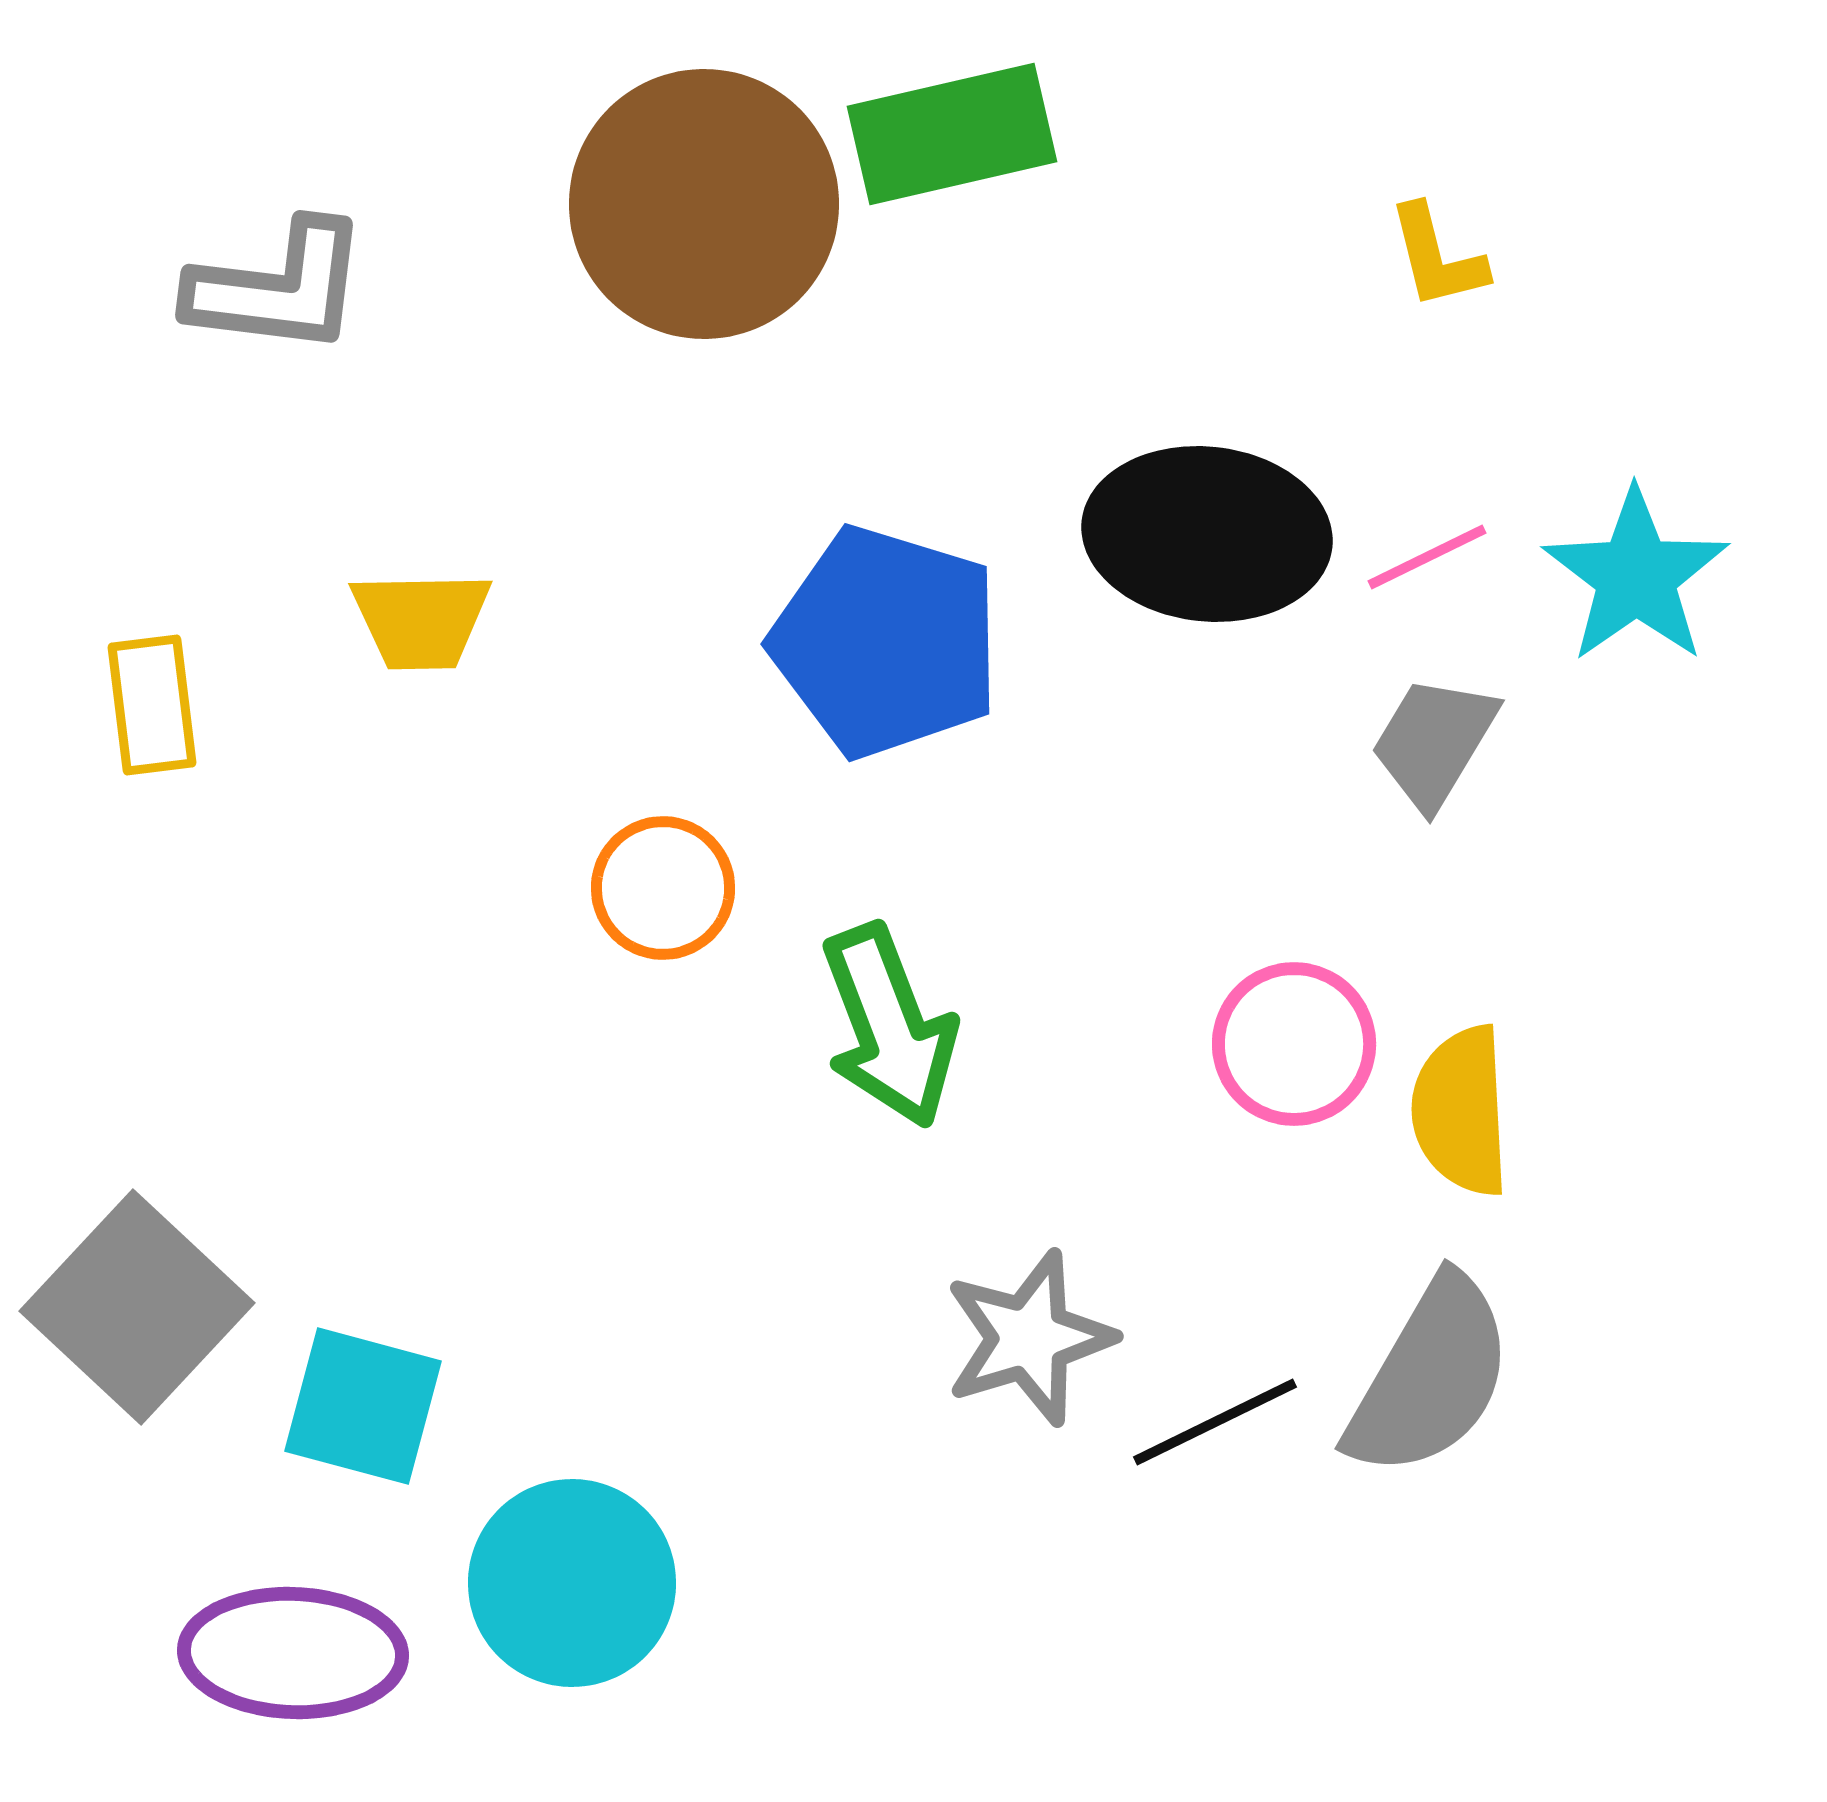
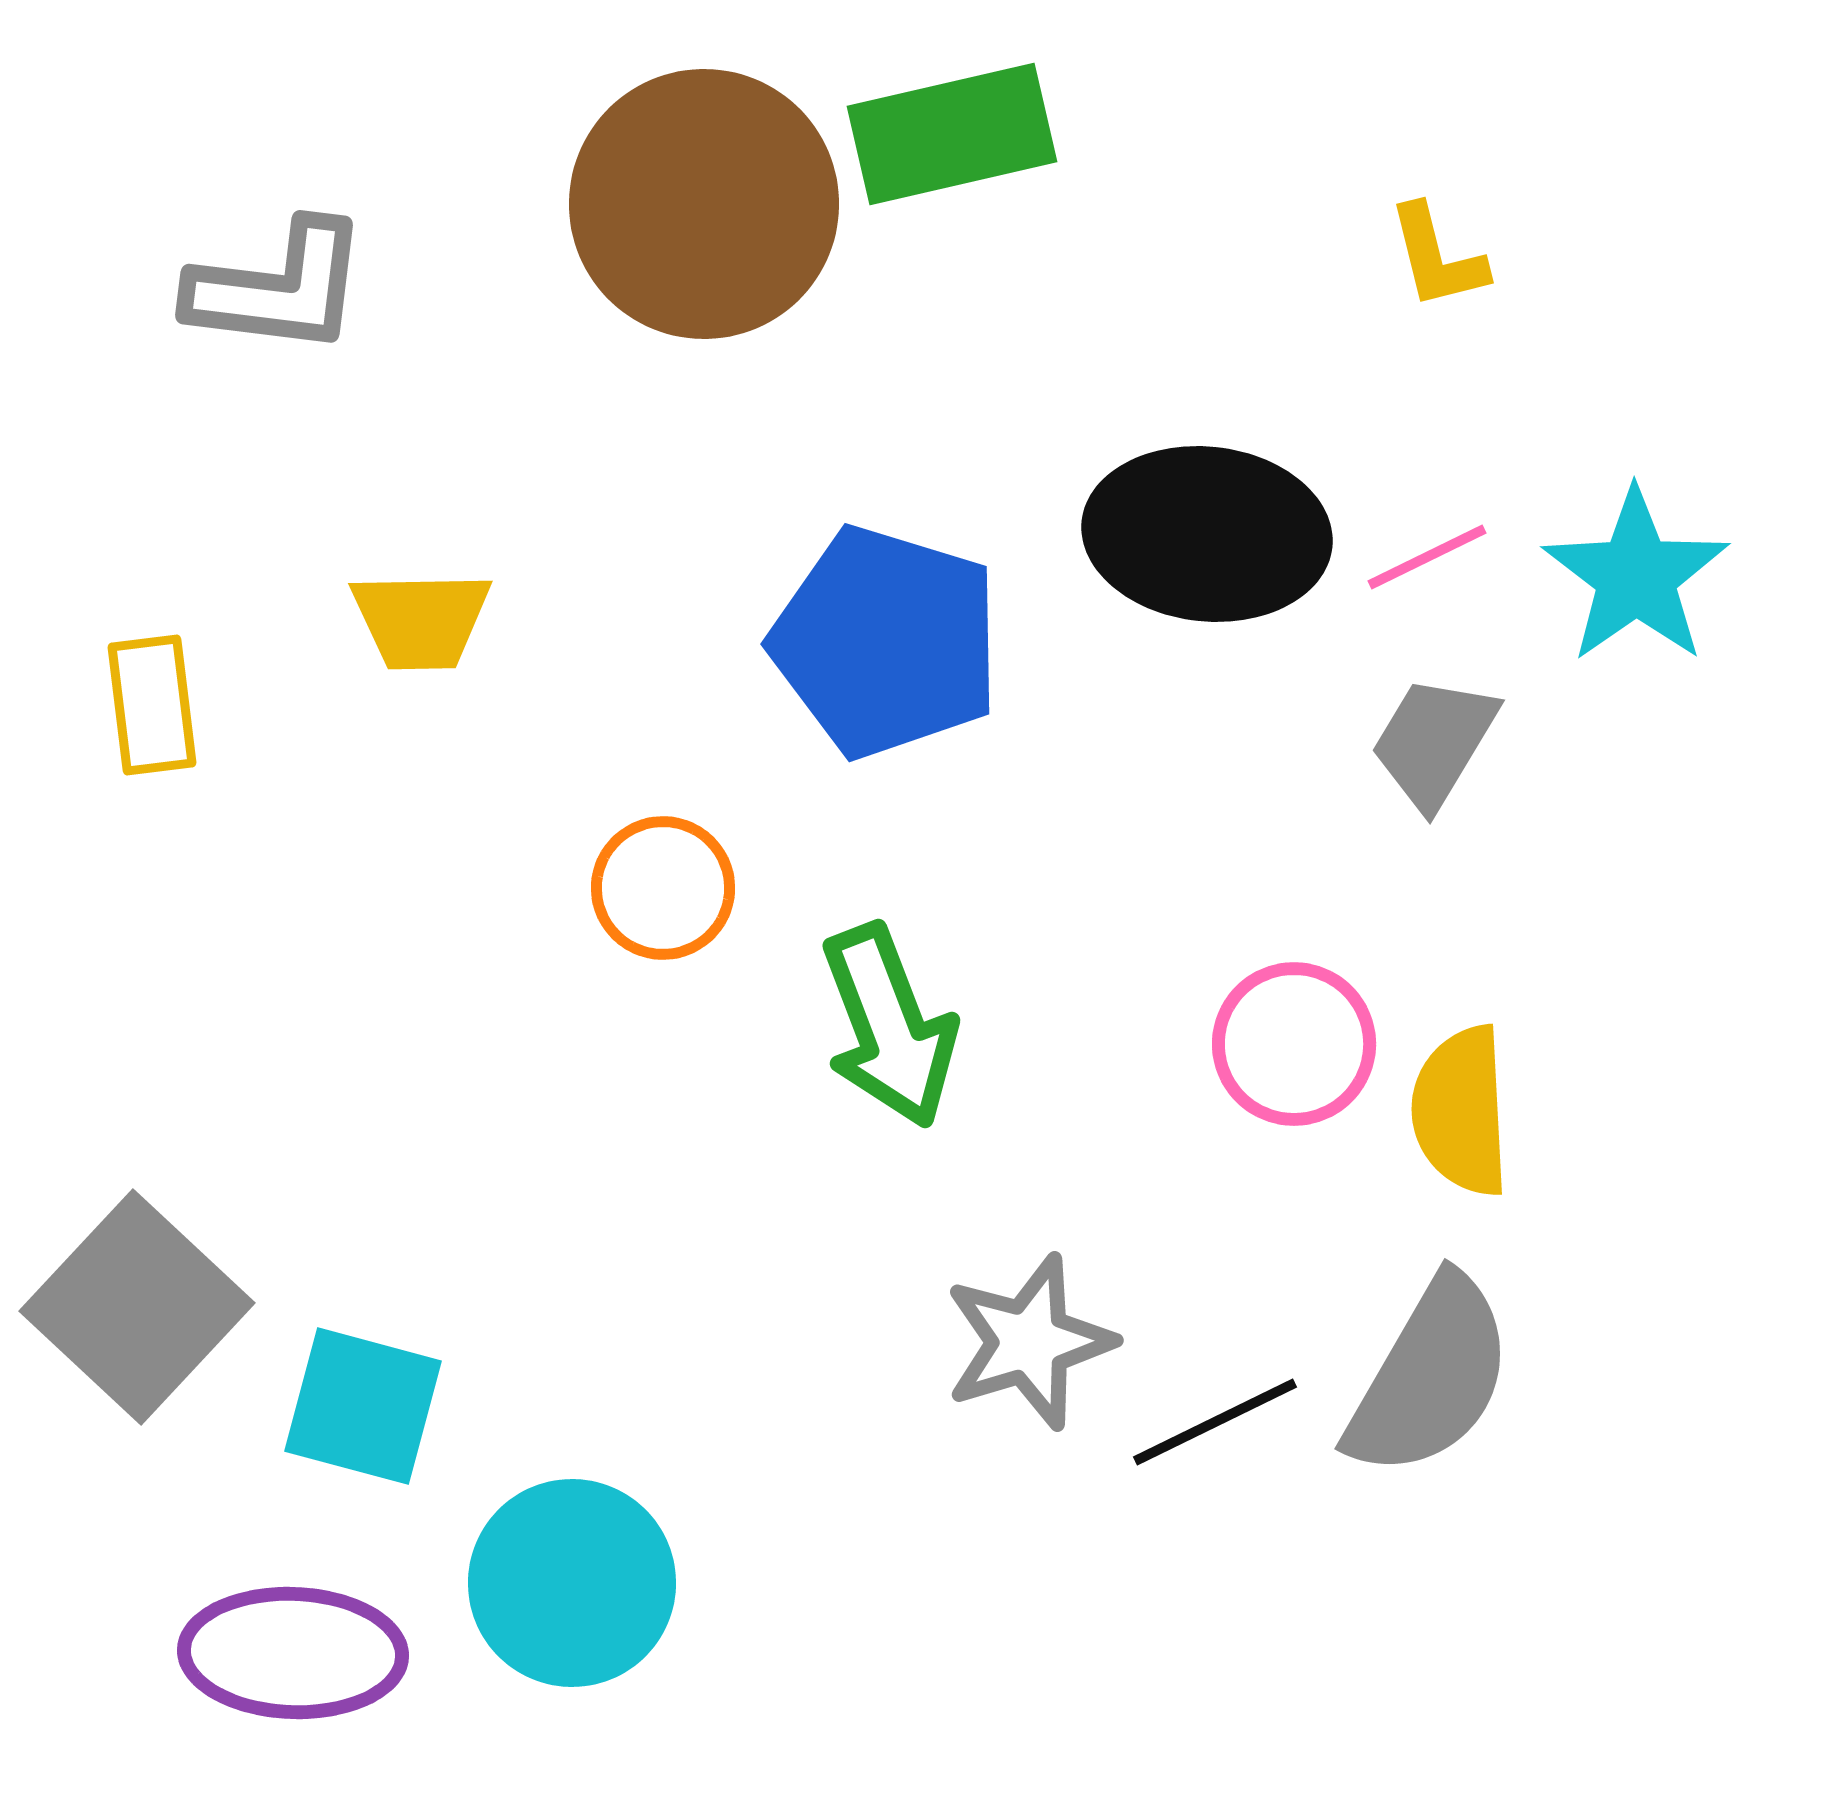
gray star: moved 4 px down
